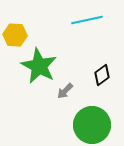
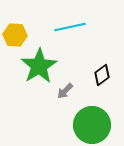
cyan line: moved 17 px left, 7 px down
green star: rotated 12 degrees clockwise
